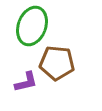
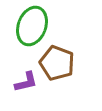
brown pentagon: rotated 16 degrees clockwise
